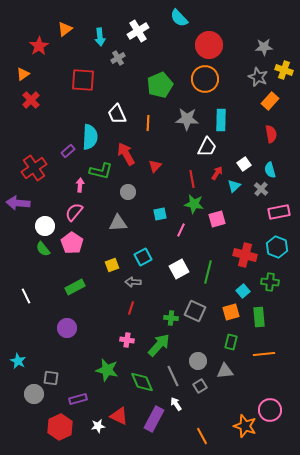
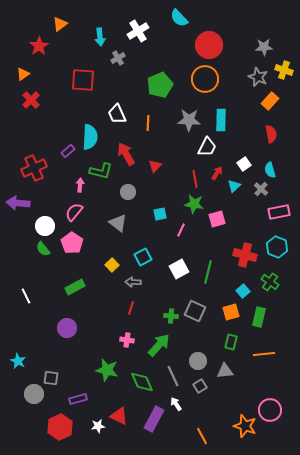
orange triangle at (65, 29): moved 5 px left, 5 px up
gray star at (187, 119): moved 2 px right, 1 px down
red cross at (34, 168): rotated 10 degrees clockwise
red line at (192, 179): moved 3 px right
gray triangle at (118, 223): rotated 42 degrees clockwise
yellow square at (112, 265): rotated 24 degrees counterclockwise
green cross at (270, 282): rotated 30 degrees clockwise
green rectangle at (259, 317): rotated 18 degrees clockwise
green cross at (171, 318): moved 2 px up
